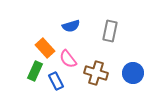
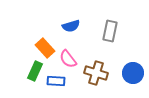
blue rectangle: rotated 60 degrees counterclockwise
